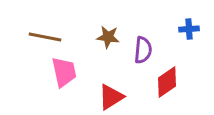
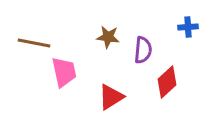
blue cross: moved 1 px left, 2 px up
brown line: moved 11 px left, 6 px down
red diamond: rotated 8 degrees counterclockwise
